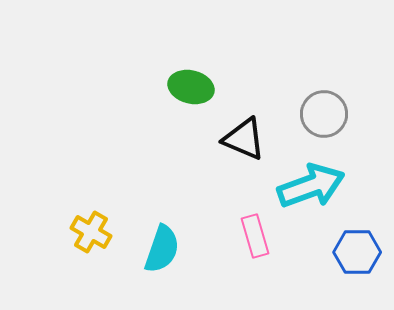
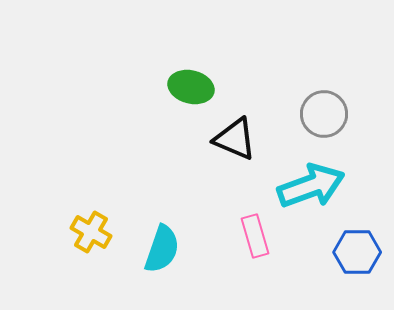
black triangle: moved 9 px left
